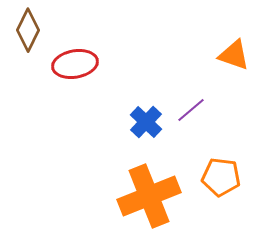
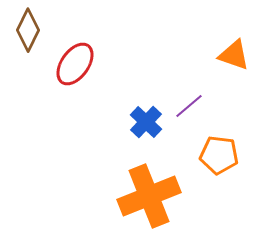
red ellipse: rotated 45 degrees counterclockwise
purple line: moved 2 px left, 4 px up
orange pentagon: moved 2 px left, 22 px up
